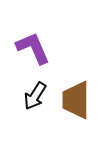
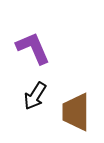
brown trapezoid: moved 12 px down
